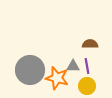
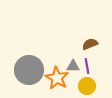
brown semicircle: rotated 21 degrees counterclockwise
gray circle: moved 1 px left
orange star: rotated 15 degrees clockwise
